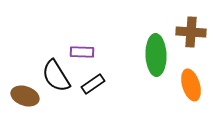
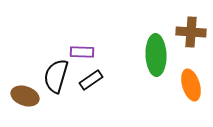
black semicircle: rotated 48 degrees clockwise
black rectangle: moved 2 px left, 4 px up
